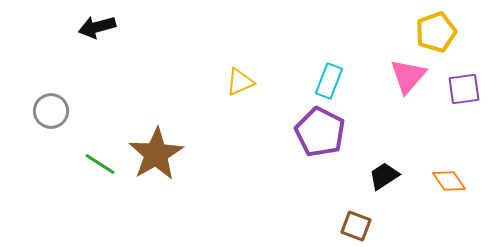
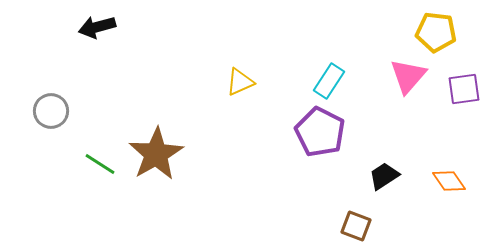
yellow pentagon: rotated 27 degrees clockwise
cyan rectangle: rotated 12 degrees clockwise
